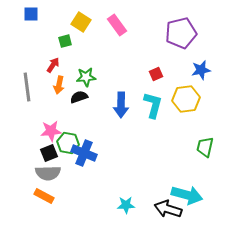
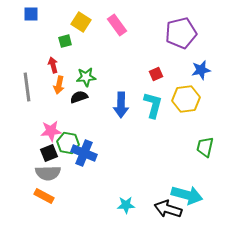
red arrow: rotated 49 degrees counterclockwise
